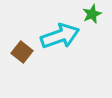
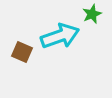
brown square: rotated 15 degrees counterclockwise
